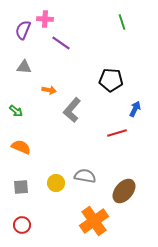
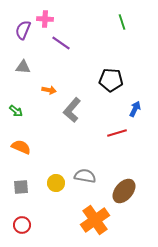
gray triangle: moved 1 px left
orange cross: moved 1 px right, 1 px up
